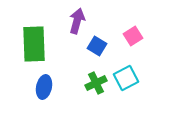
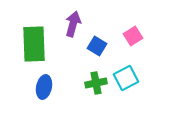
purple arrow: moved 4 px left, 3 px down
green cross: rotated 15 degrees clockwise
